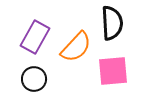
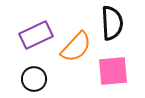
purple rectangle: moved 1 px right, 2 px up; rotated 36 degrees clockwise
